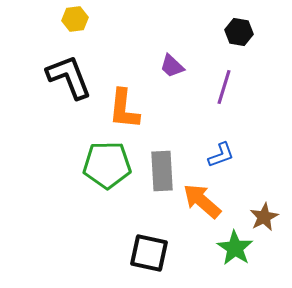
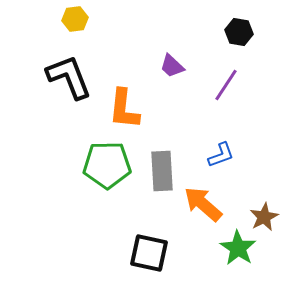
purple line: moved 2 px right, 2 px up; rotated 16 degrees clockwise
orange arrow: moved 1 px right, 3 px down
green star: moved 3 px right
